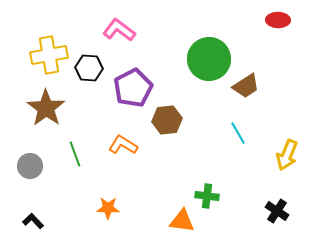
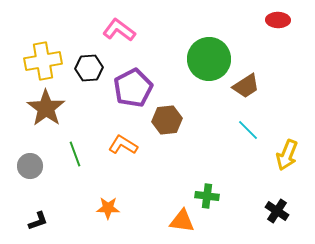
yellow cross: moved 6 px left, 6 px down
black hexagon: rotated 8 degrees counterclockwise
cyan line: moved 10 px right, 3 px up; rotated 15 degrees counterclockwise
black L-shape: moved 5 px right; rotated 115 degrees clockwise
